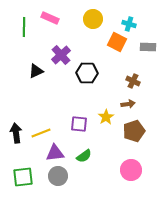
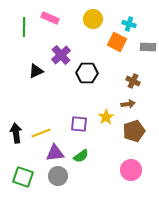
green semicircle: moved 3 px left
green square: rotated 25 degrees clockwise
